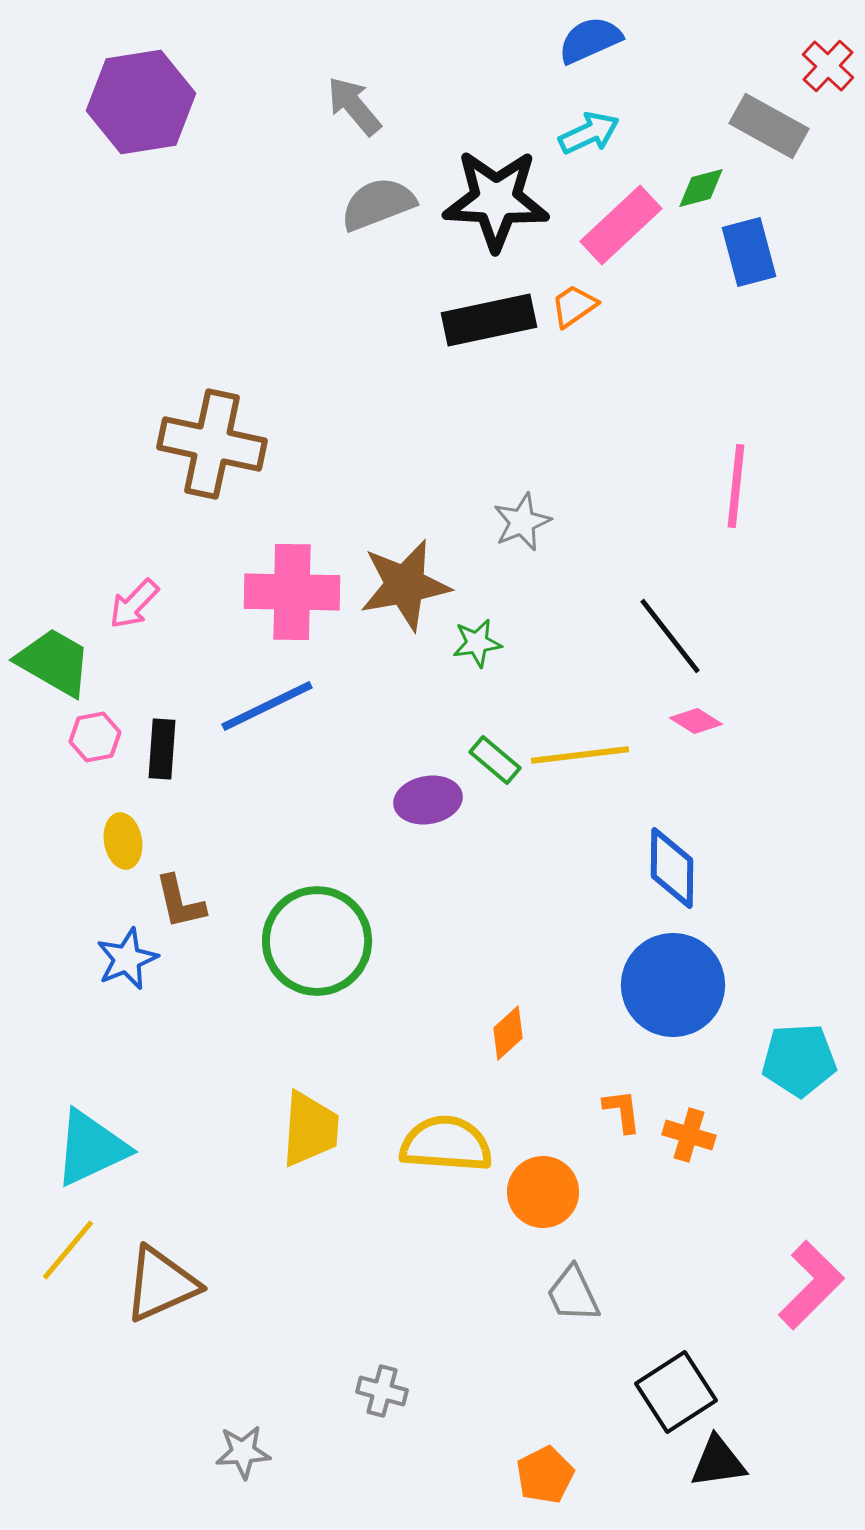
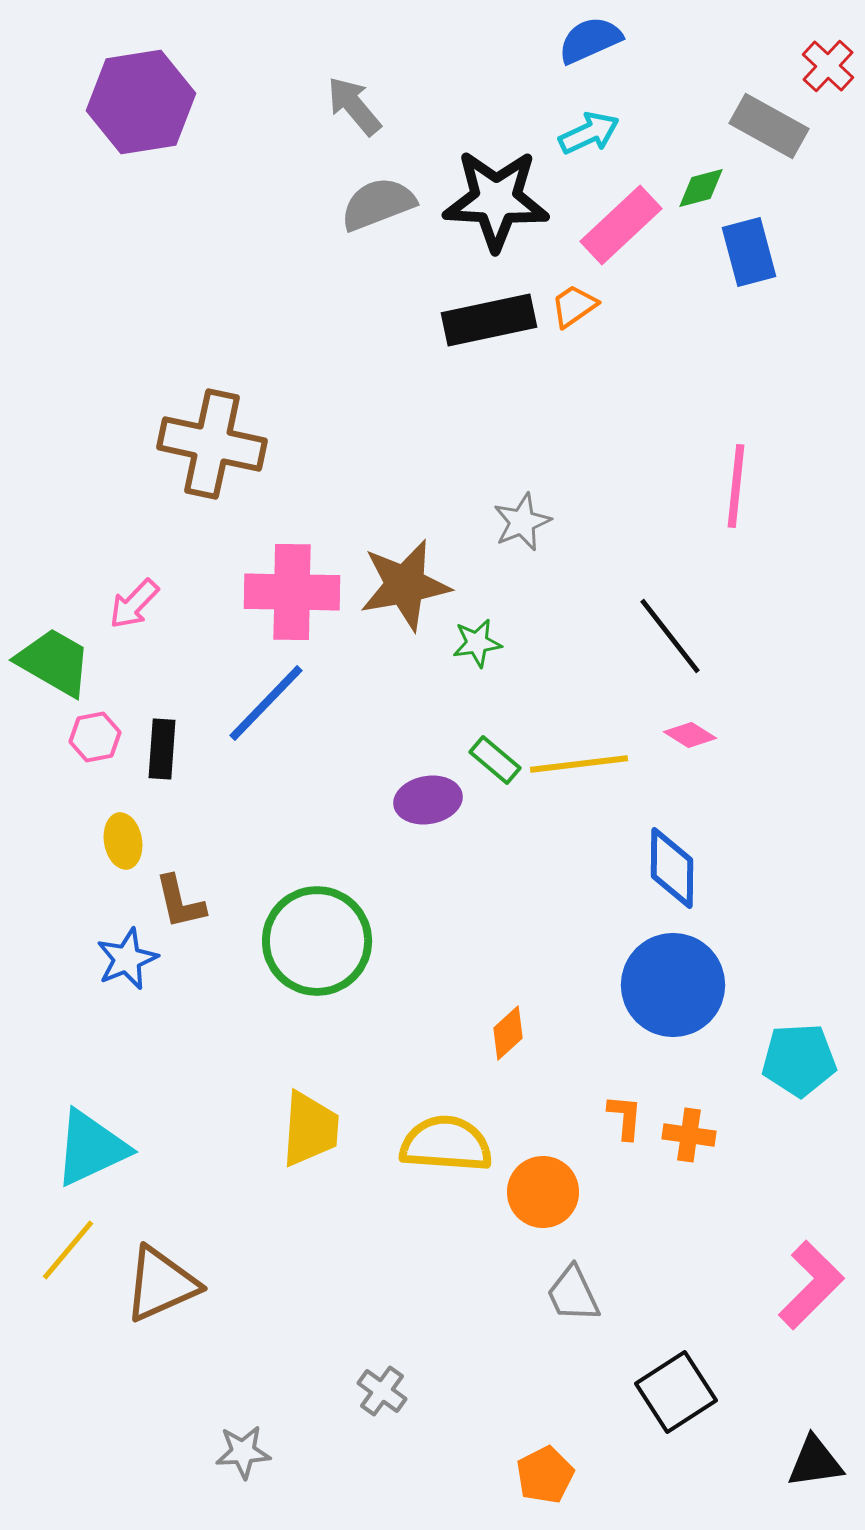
blue line at (267, 706): moved 1 px left, 3 px up; rotated 20 degrees counterclockwise
pink diamond at (696, 721): moved 6 px left, 14 px down
yellow line at (580, 755): moved 1 px left, 9 px down
orange L-shape at (622, 1111): moved 3 px right, 6 px down; rotated 12 degrees clockwise
orange cross at (689, 1135): rotated 9 degrees counterclockwise
gray cross at (382, 1391): rotated 21 degrees clockwise
black triangle at (718, 1462): moved 97 px right
